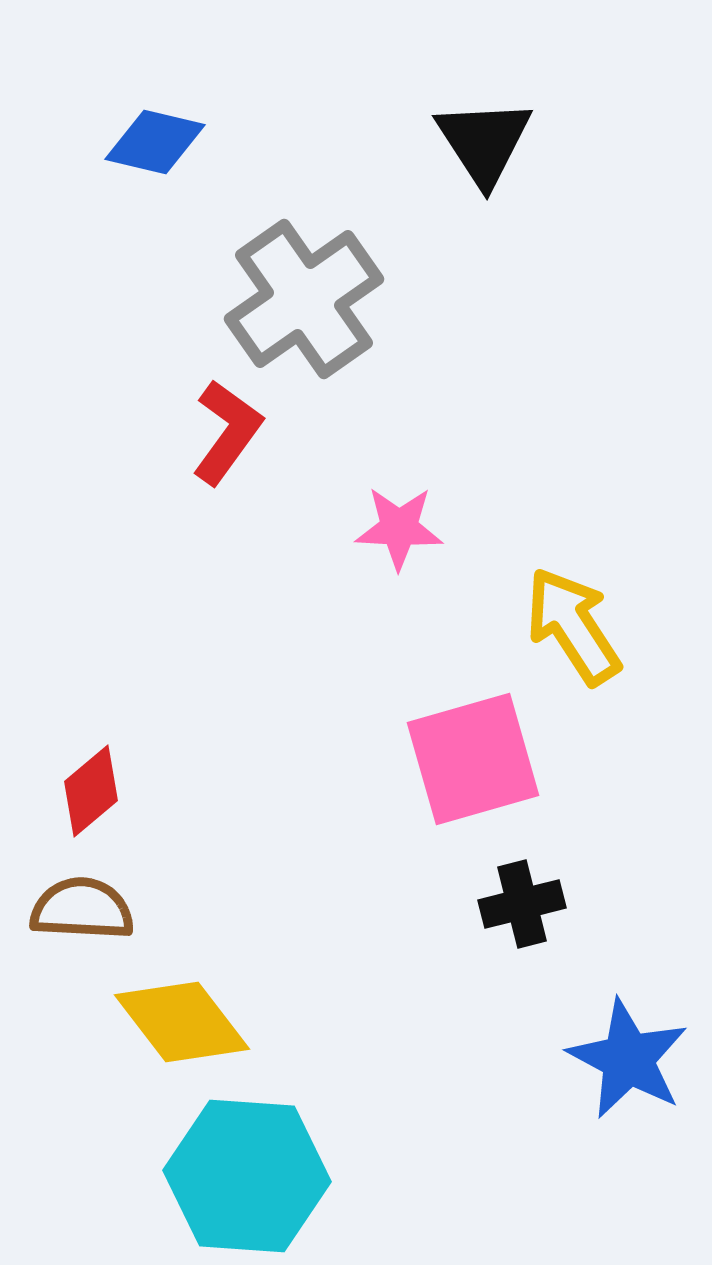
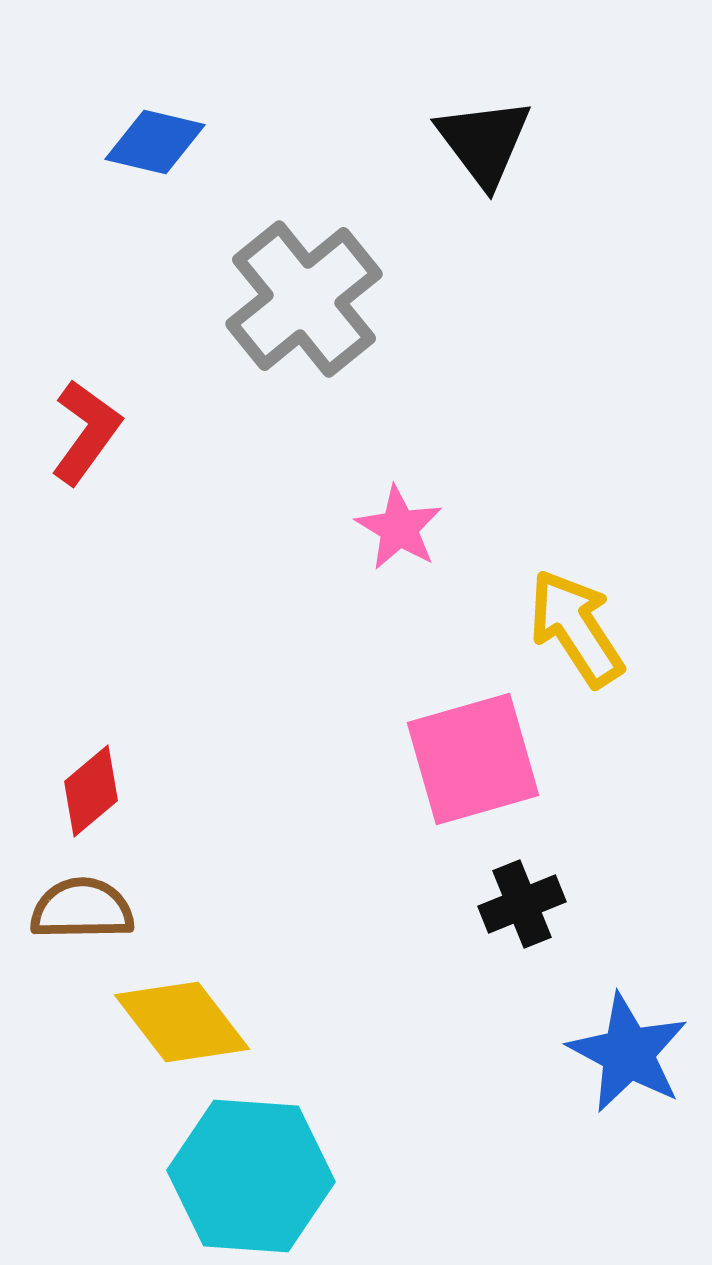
black triangle: rotated 4 degrees counterclockwise
gray cross: rotated 4 degrees counterclockwise
red L-shape: moved 141 px left
pink star: rotated 28 degrees clockwise
yellow arrow: moved 3 px right, 2 px down
black cross: rotated 8 degrees counterclockwise
brown semicircle: rotated 4 degrees counterclockwise
blue star: moved 6 px up
cyan hexagon: moved 4 px right
